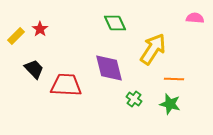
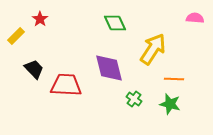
red star: moved 10 px up
